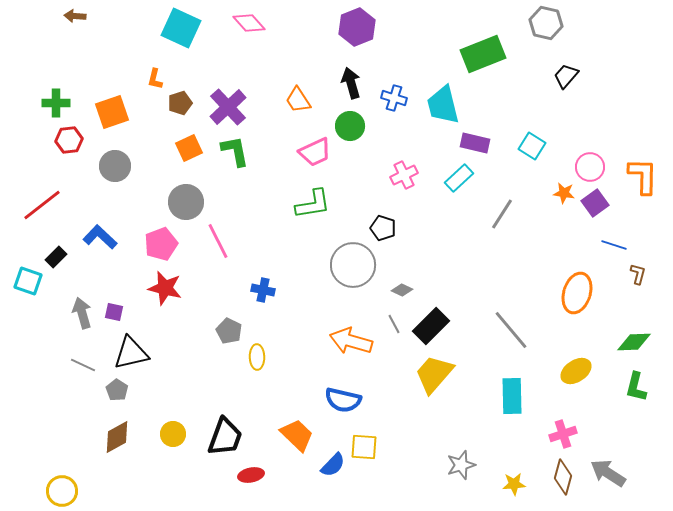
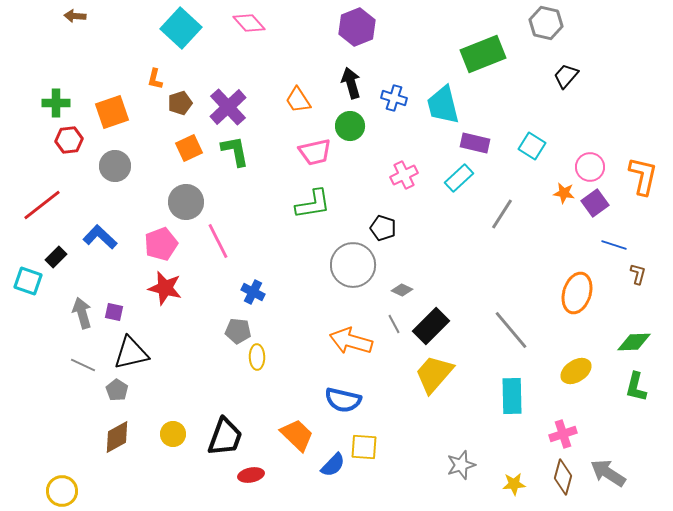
cyan square at (181, 28): rotated 18 degrees clockwise
pink trapezoid at (315, 152): rotated 12 degrees clockwise
orange L-shape at (643, 176): rotated 12 degrees clockwise
blue cross at (263, 290): moved 10 px left, 2 px down; rotated 15 degrees clockwise
gray pentagon at (229, 331): moved 9 px right; rotated 20 degrees counterclockwise
